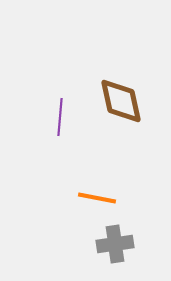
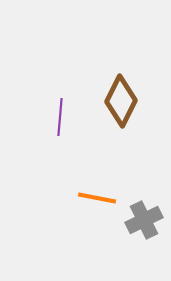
brown diamond: rotated 39 degrees clockwise
gray cross: moved 29 px right, 24 px up; rotated 18 degrees counterclockwise
